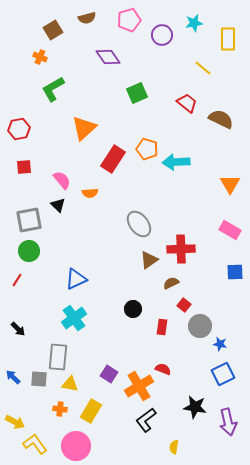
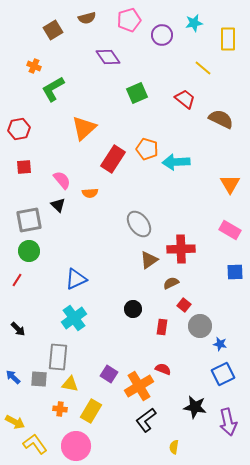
orange cross at (40, 57): moved 6 px left, 9 px down
red trapezoid at (187, 103): moved 2 px left, 4 px up
